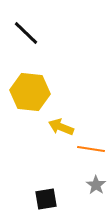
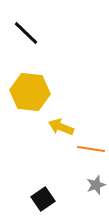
gray star: rotated 18 degrees clockwise
black square: moved 3 px left; rotated 25 degrees counterclockwise
